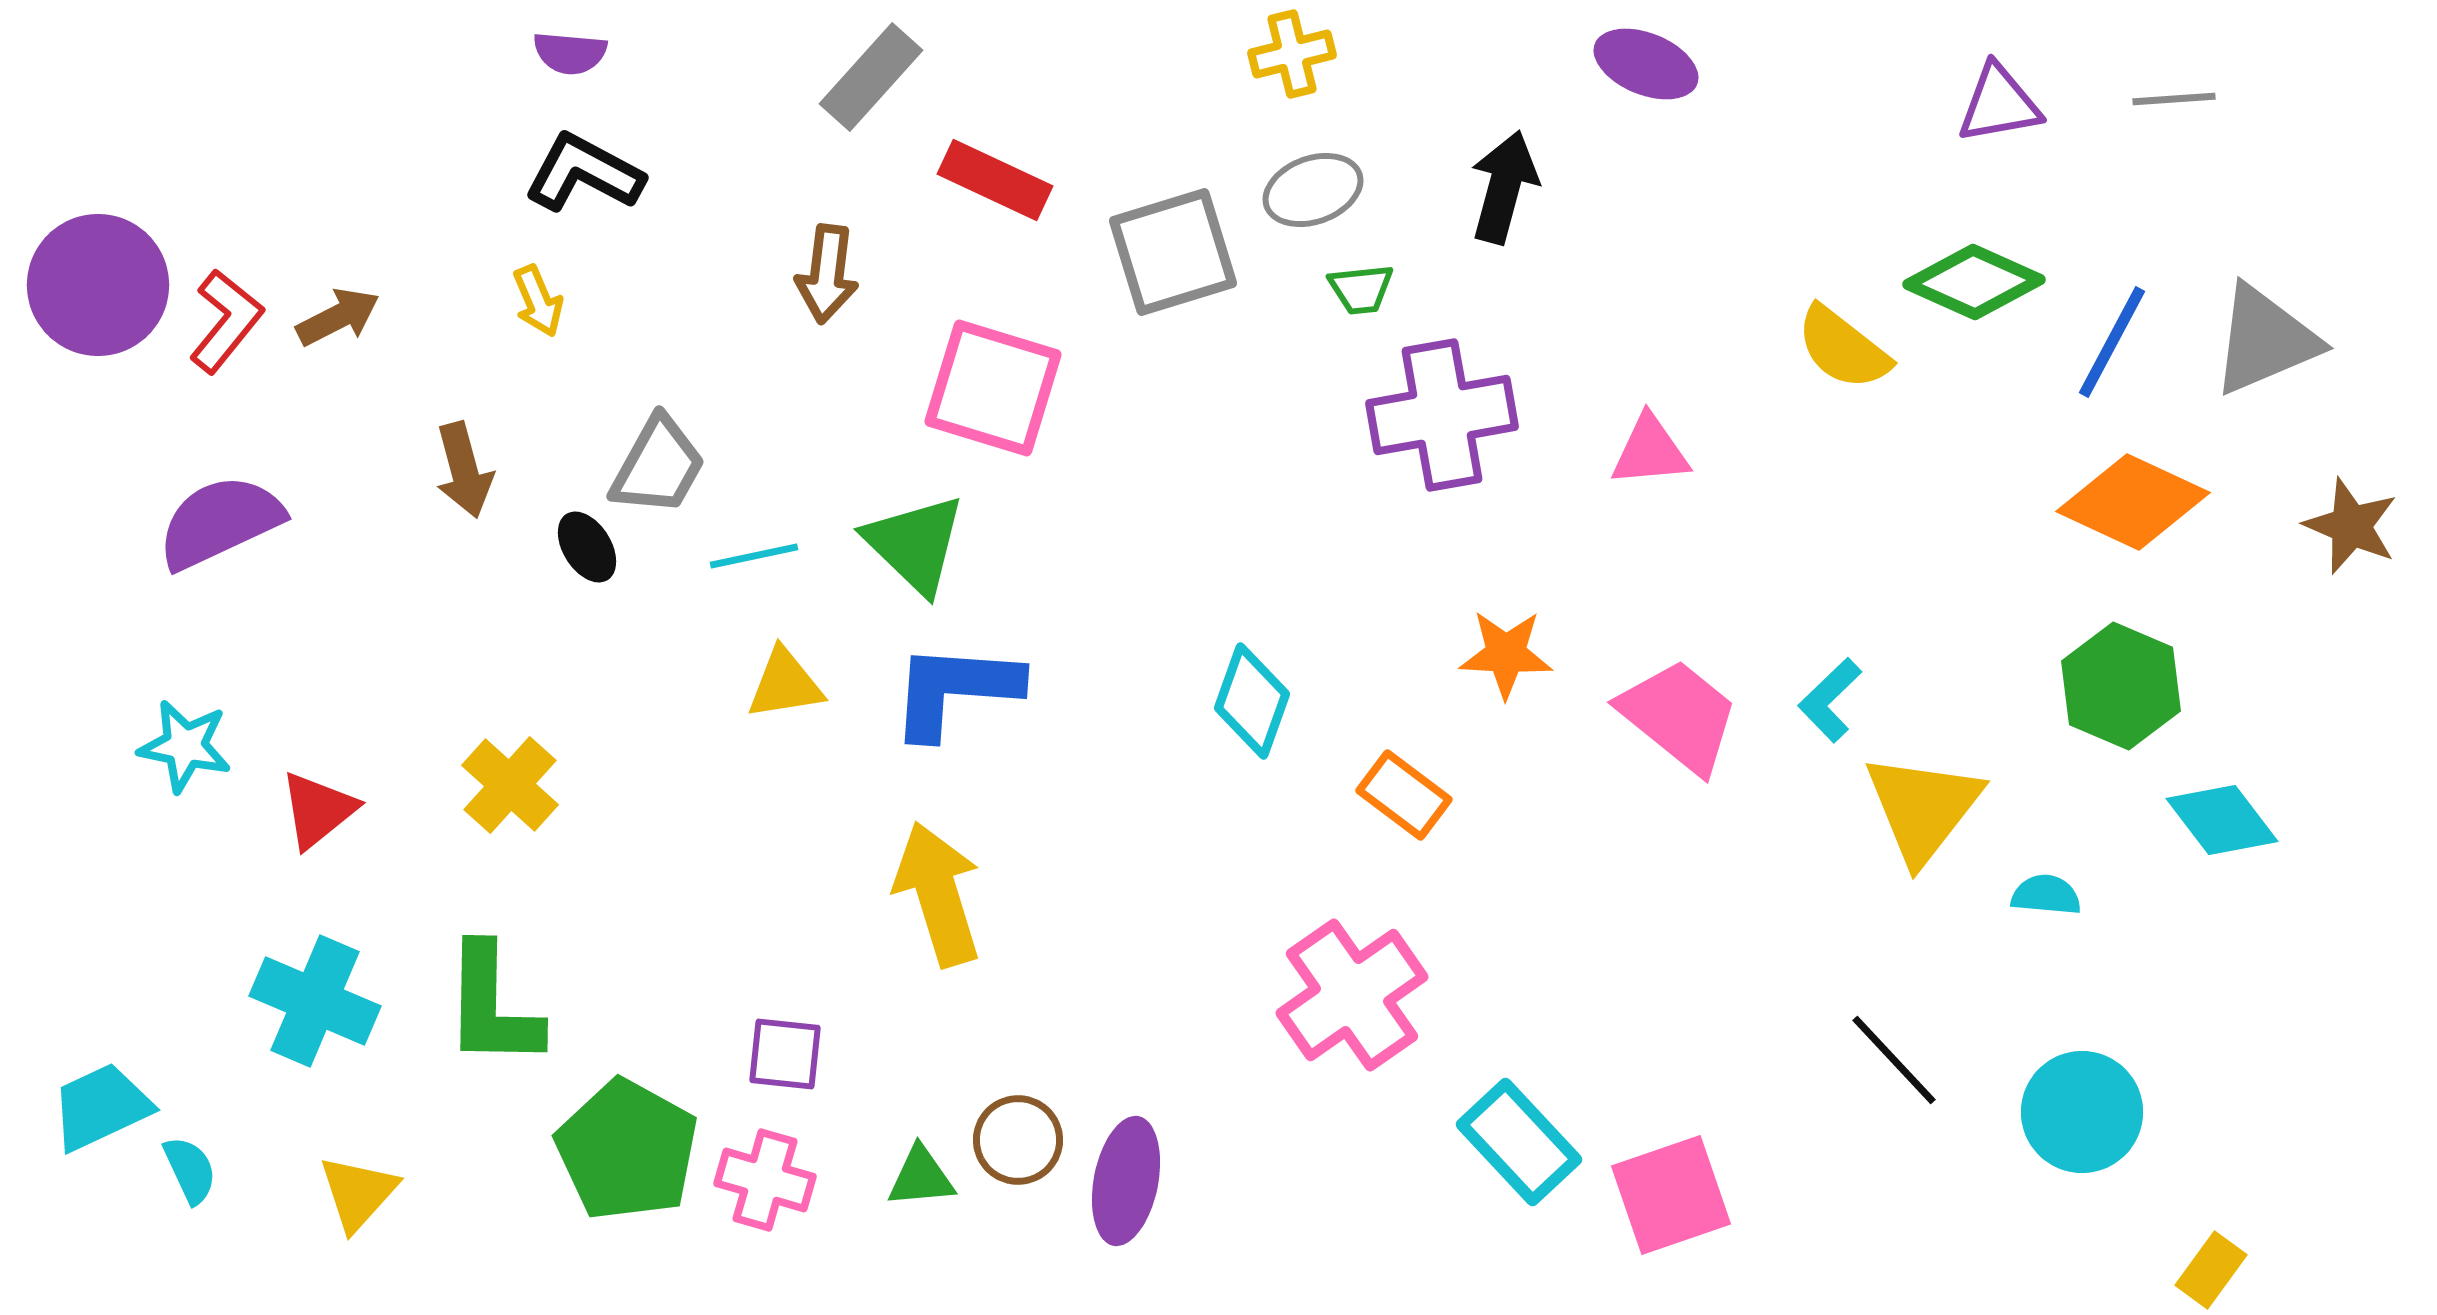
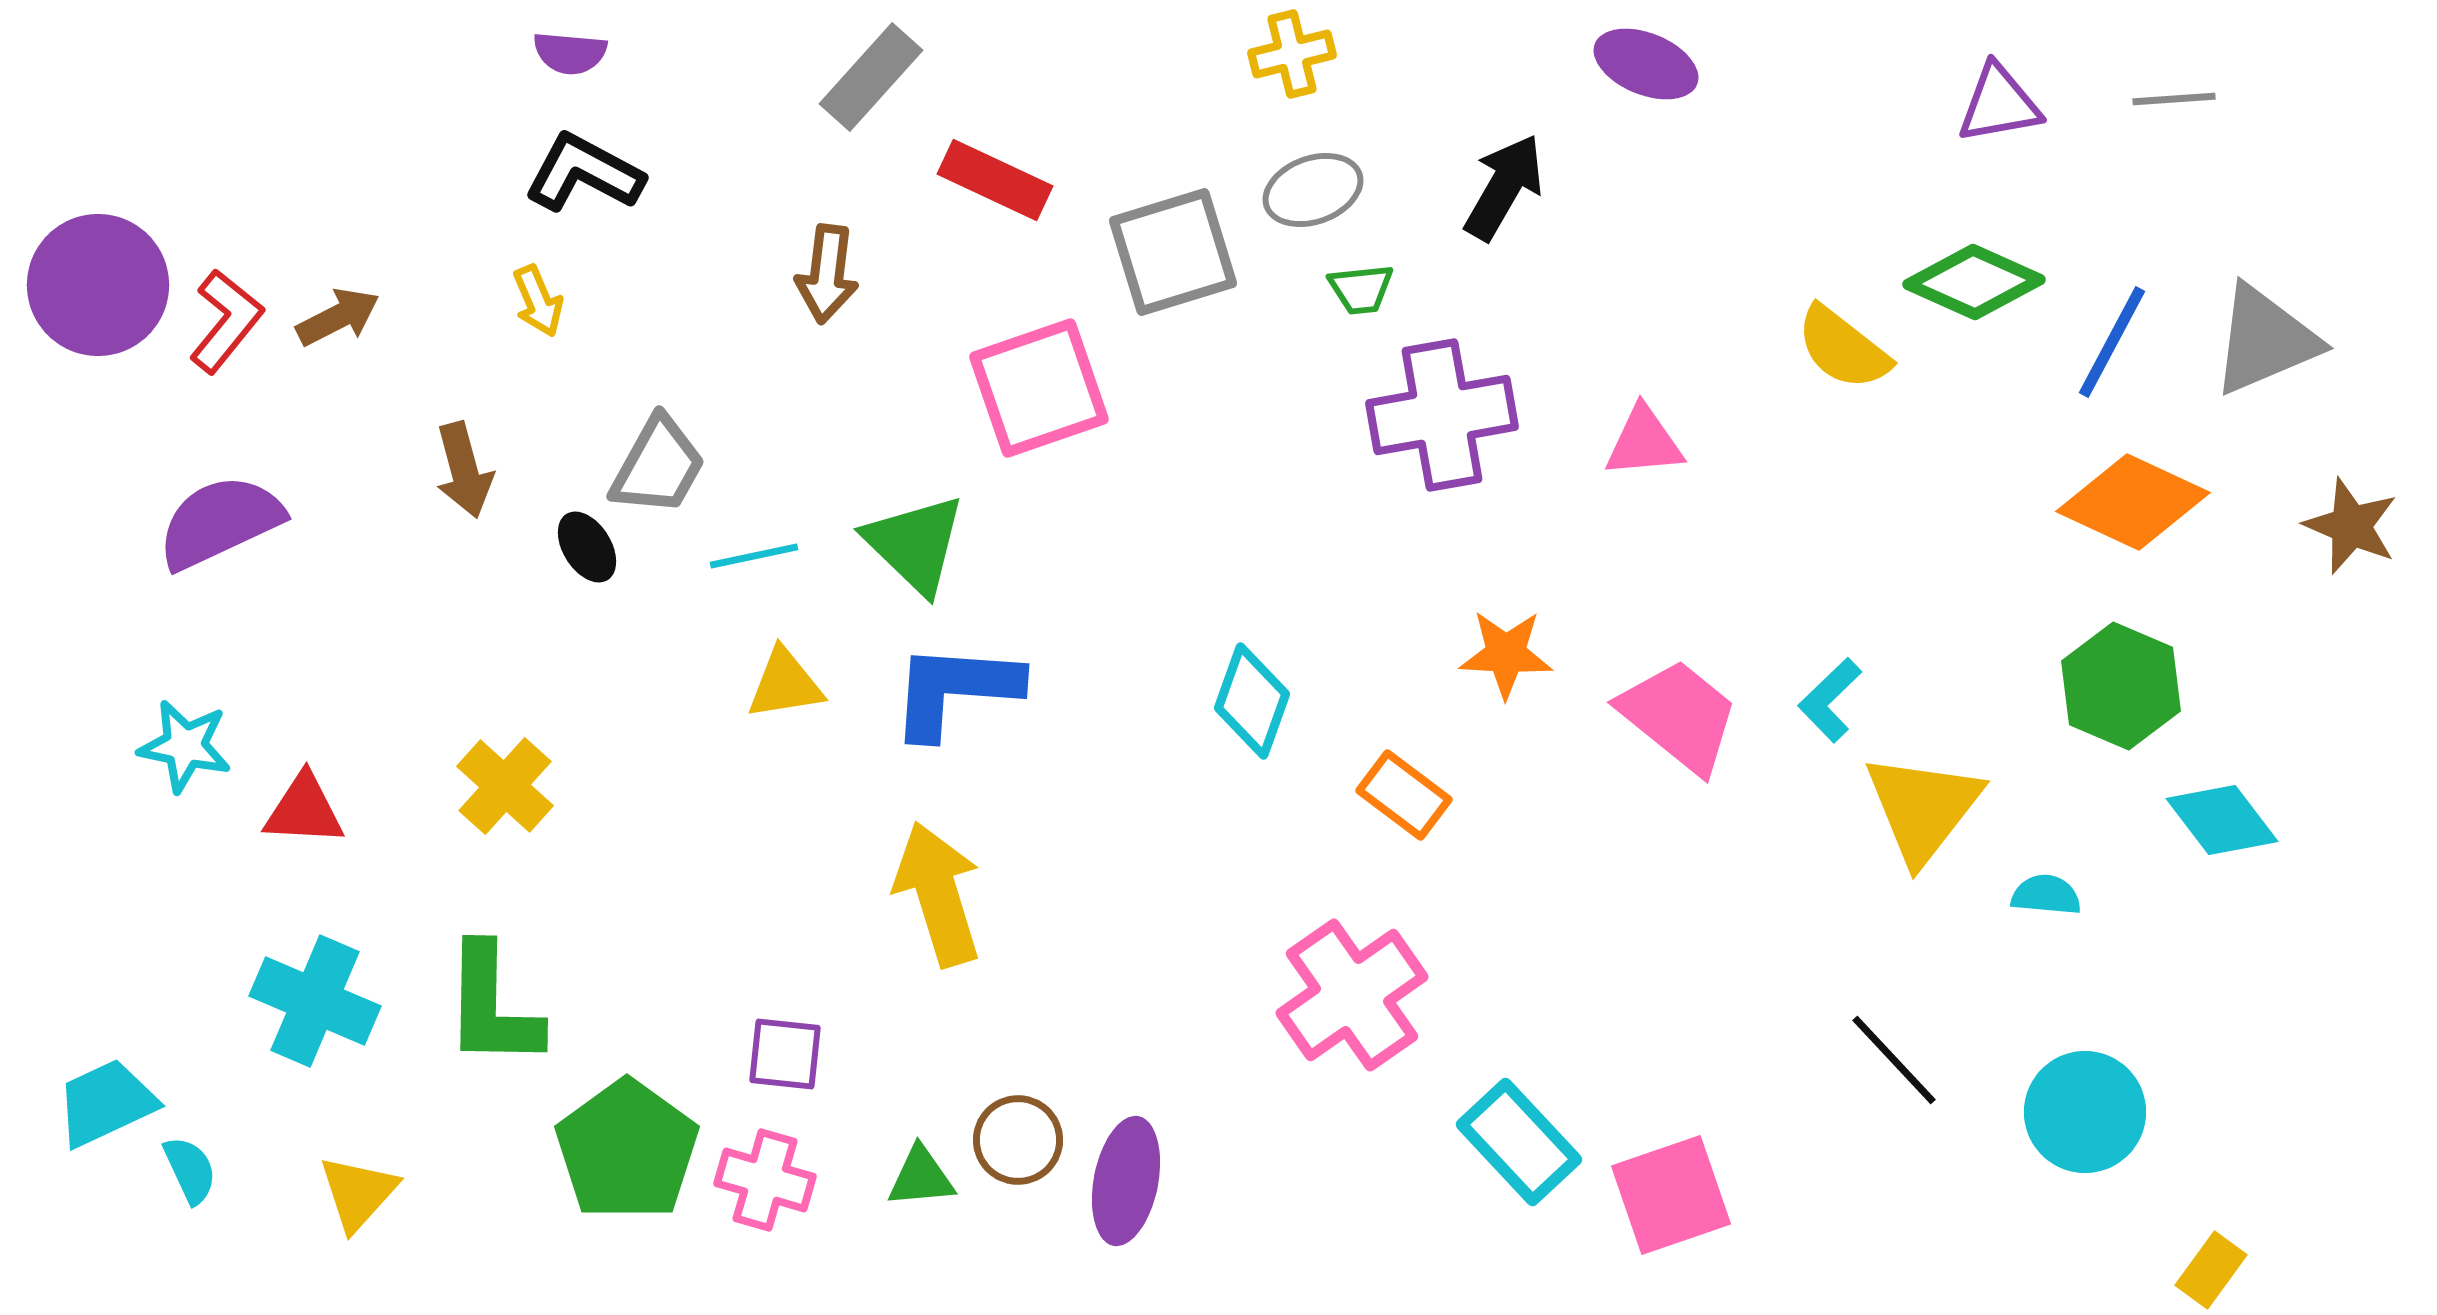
black arrow at (1504, 187): rotated 15 degrees clockwise
pink square at (993, 388): moved 46 px right; rotated 36 degrees counterclockwise
pink triangle at (1650, 451): moved 6 px left, 9 px up
yellow cross at (510, 785): moved 5 px left, 1 px down
red triangle at (318, 810): moved 14 px left; rotated 42 degrees clockwise
cyan trapezoid at (101, 1107): moved 5 px right, 4 px up
cyan circle at (2082, 1112): moved 3 px right
green pentagon at (627, 1150): rotated 7 degrees clockwise
